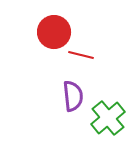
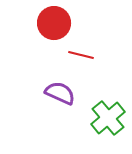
red circle: moved 9 px up
purple semicircle: moved 13 px left, 3 px up; rotated 60 degrees counterclockwise
